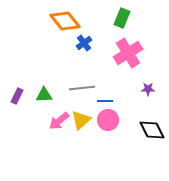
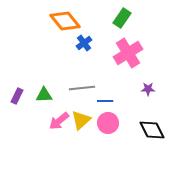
green rectangle: rotated 12 degrees clockwise
pink circle: moved 3 px down
